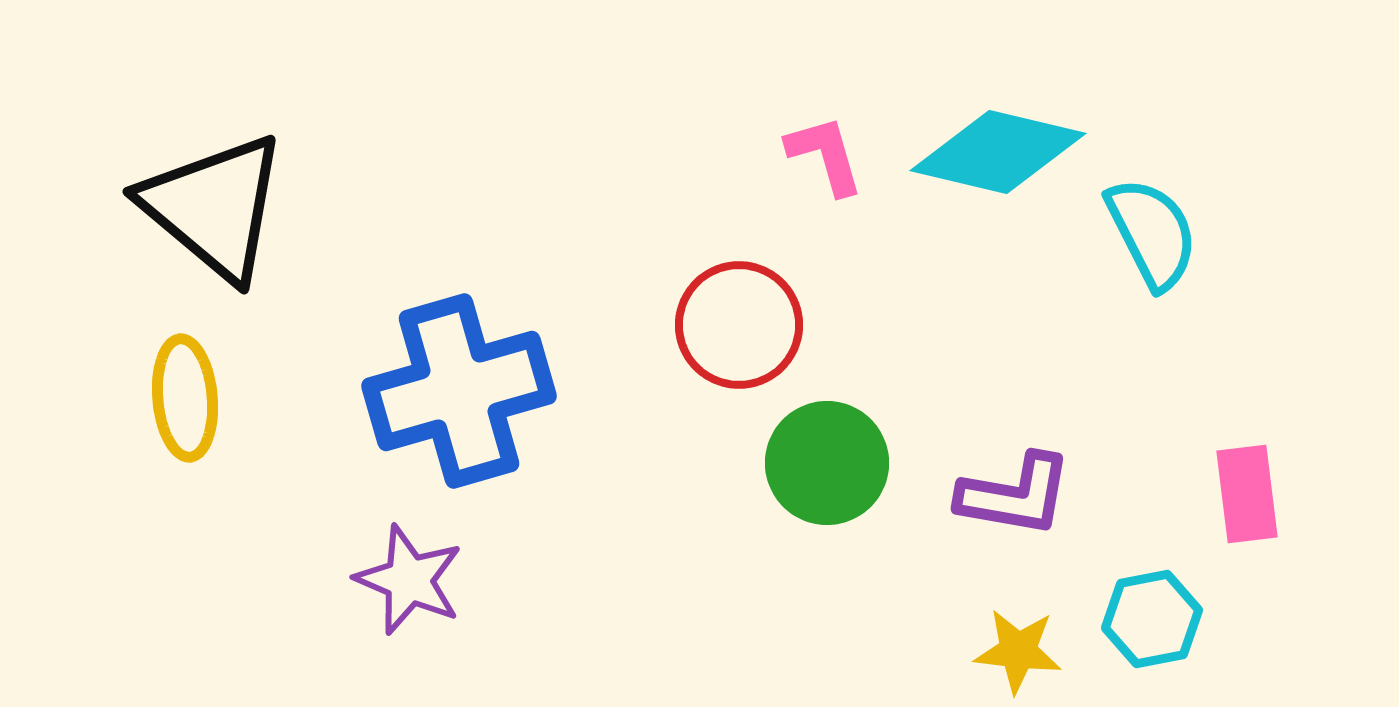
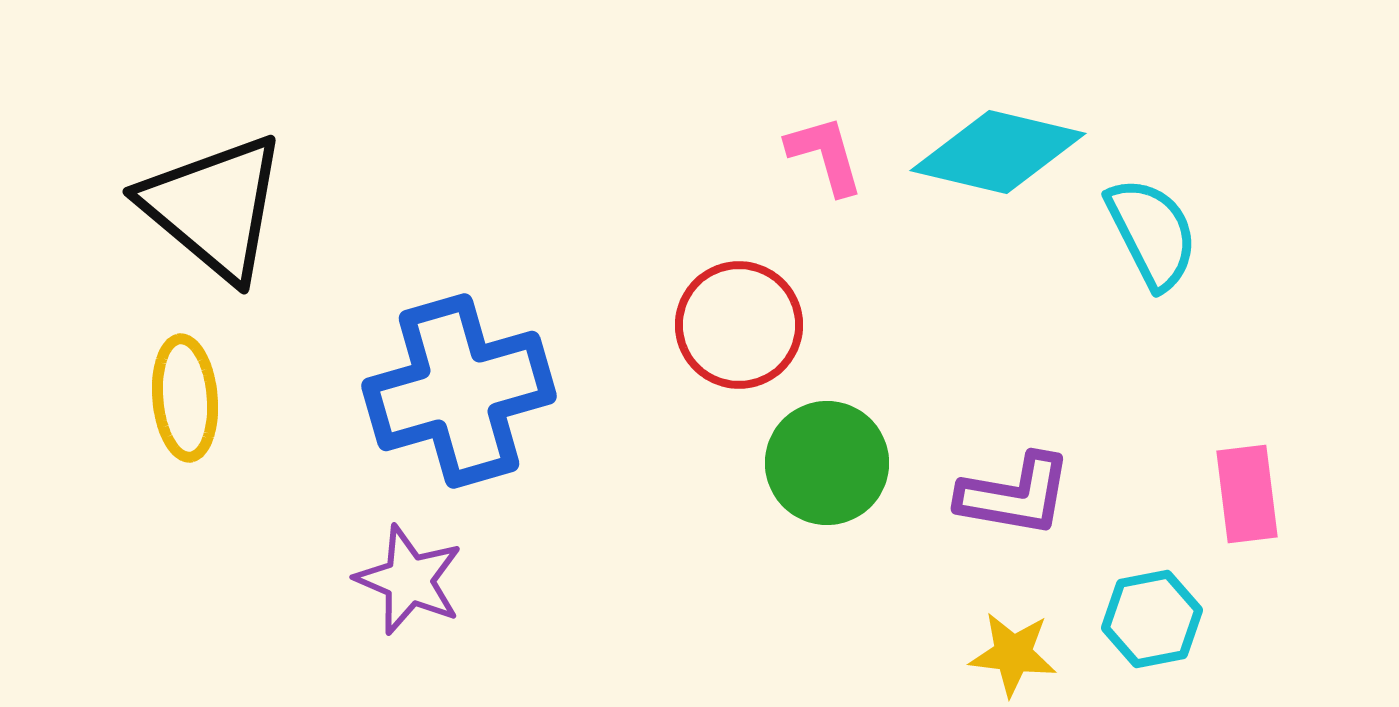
yellow star: moved 5 px left, 3 px down
